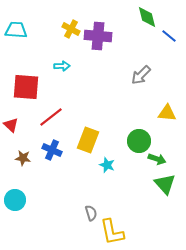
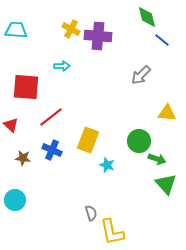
blue line: moved 7 px left, 4 px down
green triangle: moved 1 px right
